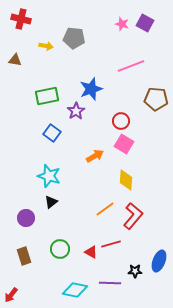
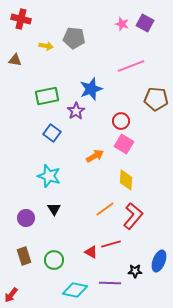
black triangle: moved 3 px right, 7 px down; rotated 24 degrees counterclockwise
green circle: moved 6 px left, 11 px down
